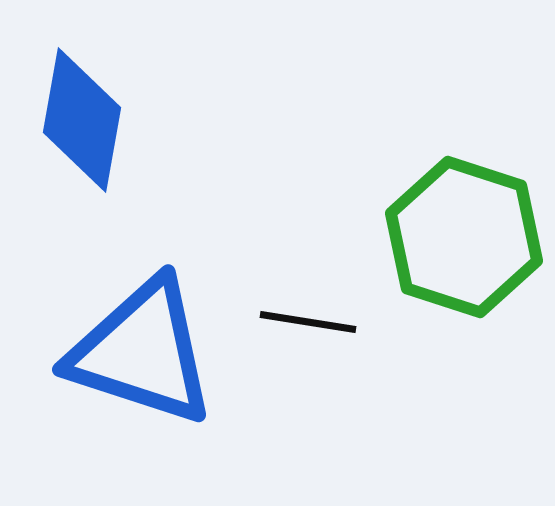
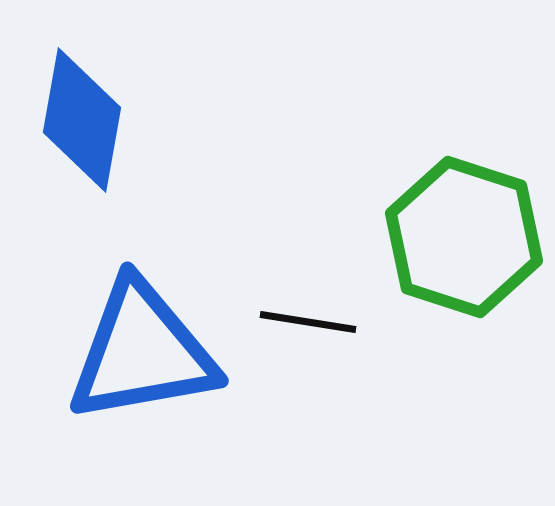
blue triangle: rotated 28 degrees counterclockwise
